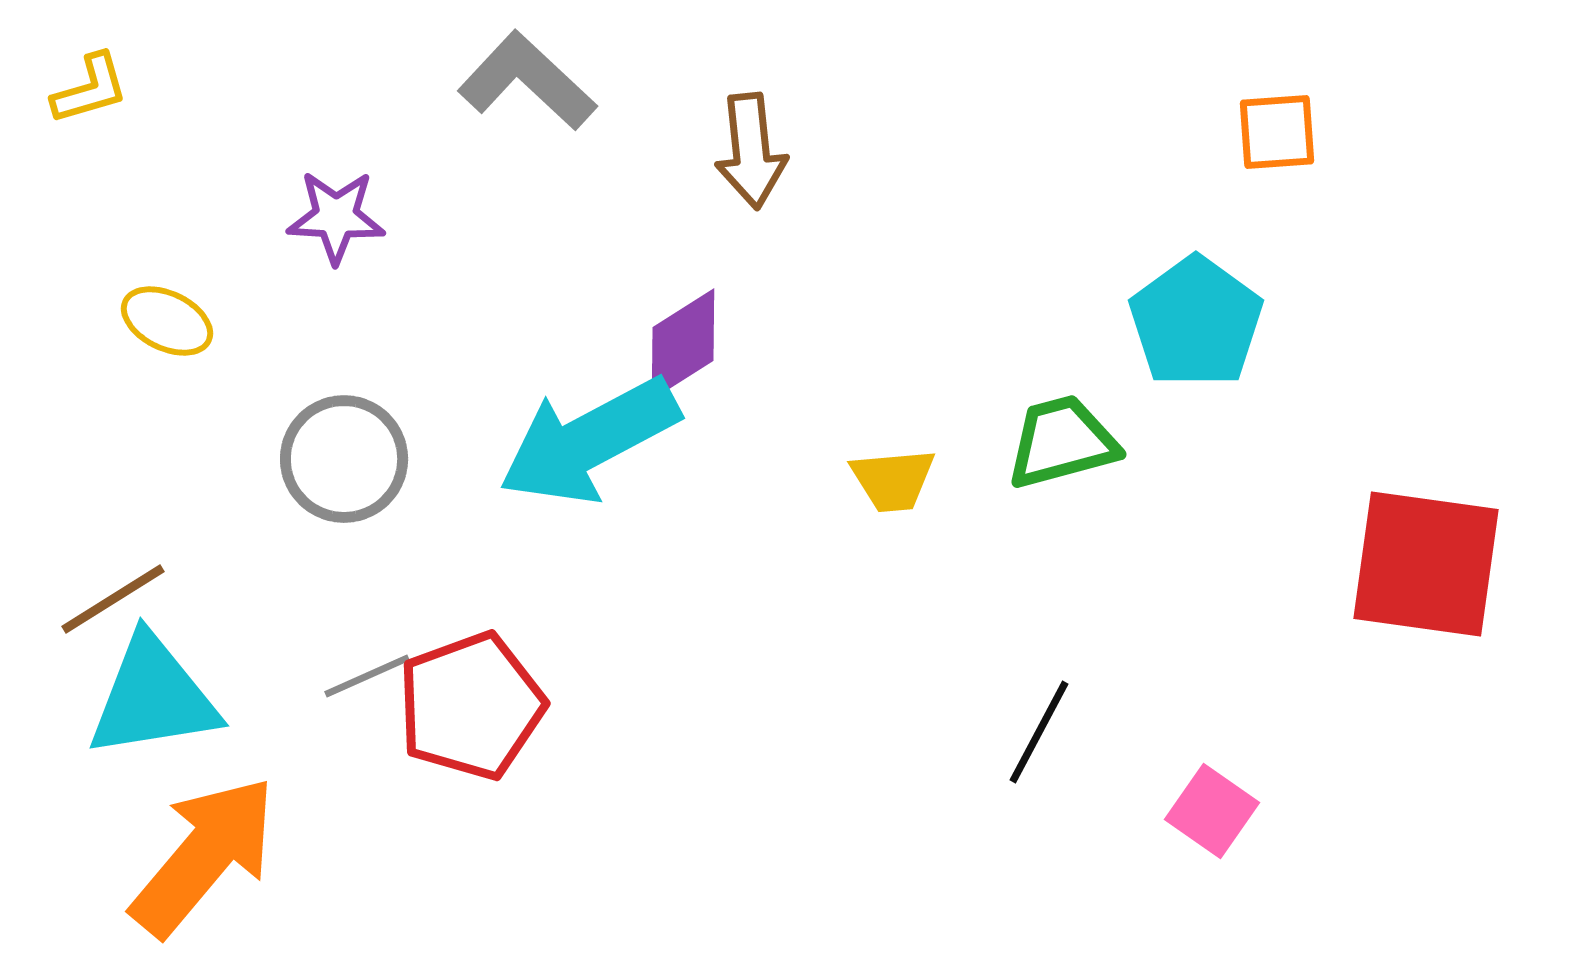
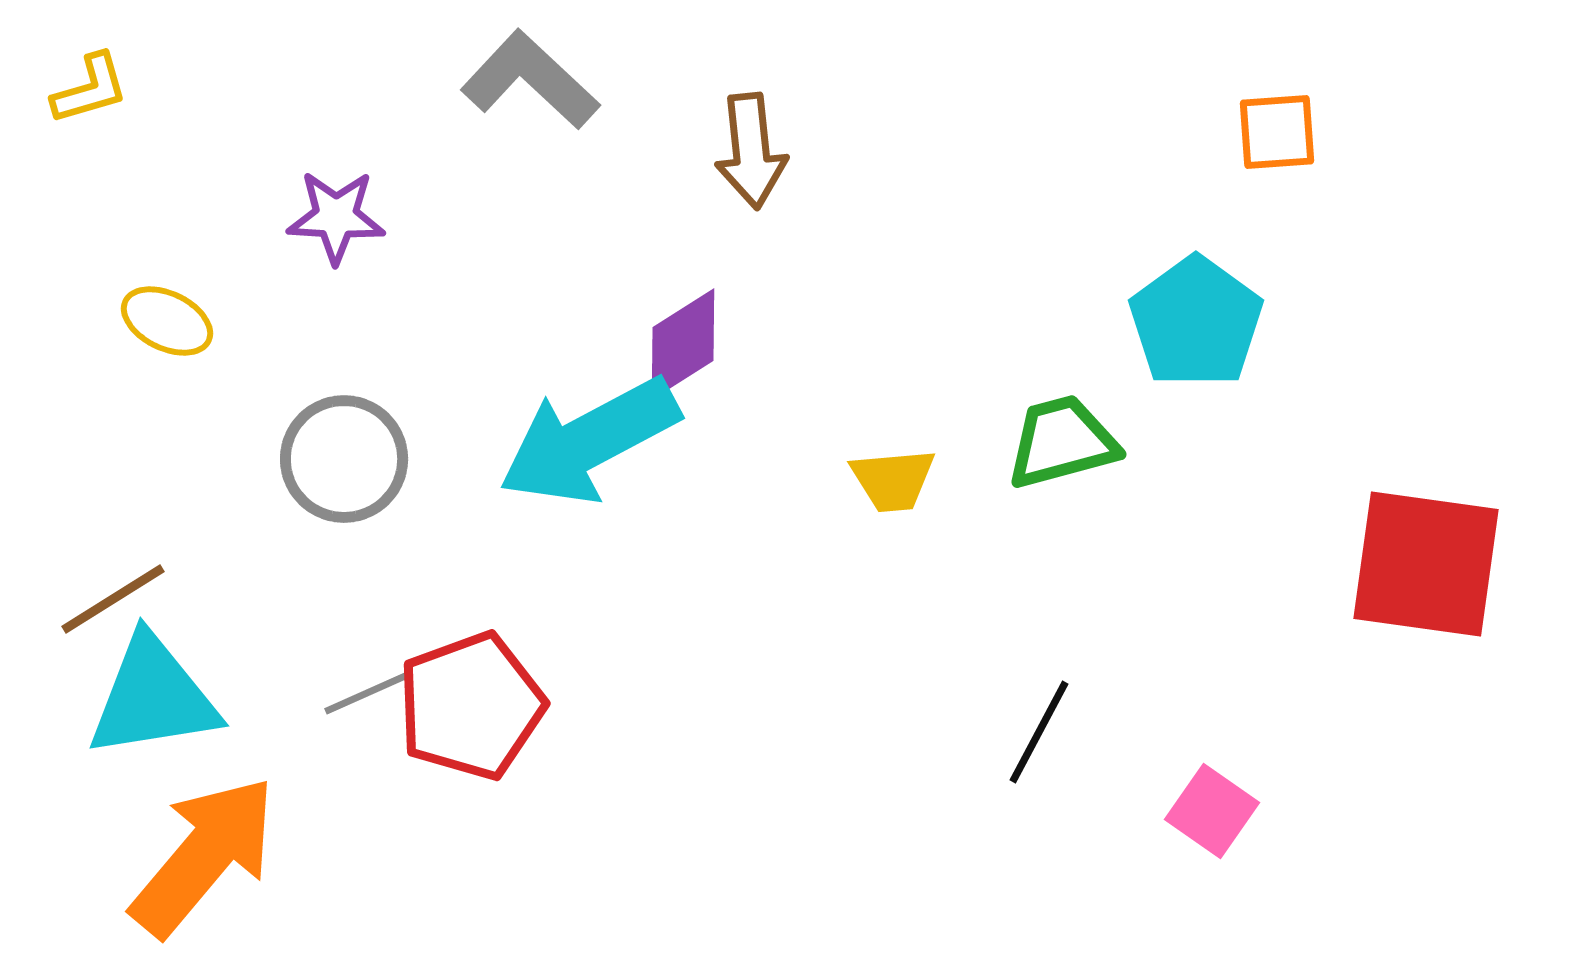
gray L-shape: moved 3 px right, 1 px up
gray line: moved 17 px down
